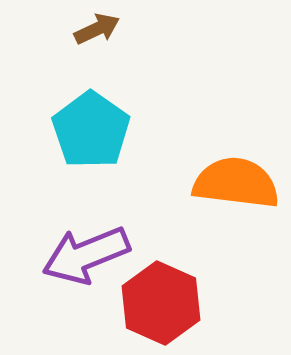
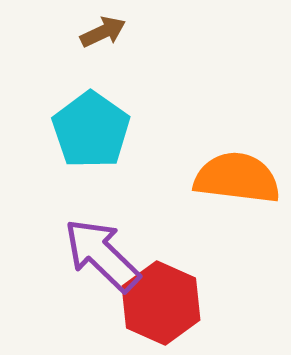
brown arrow: moved 6 px right, 3 px down
orange semicircle: moved 1 px right, 5 px up
purple arrow: moved 16 px right; rotated 66 degrees clockwise
